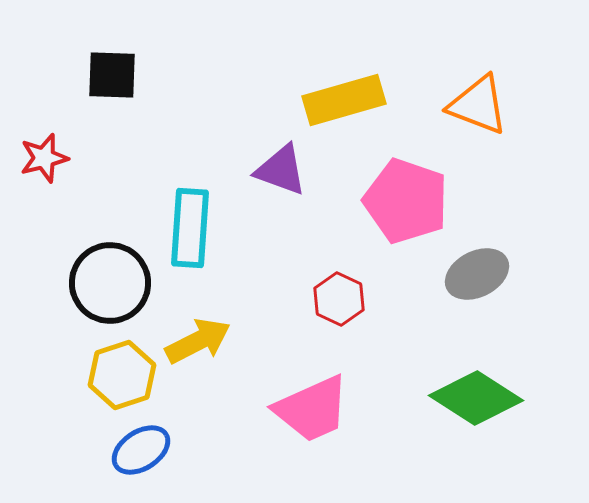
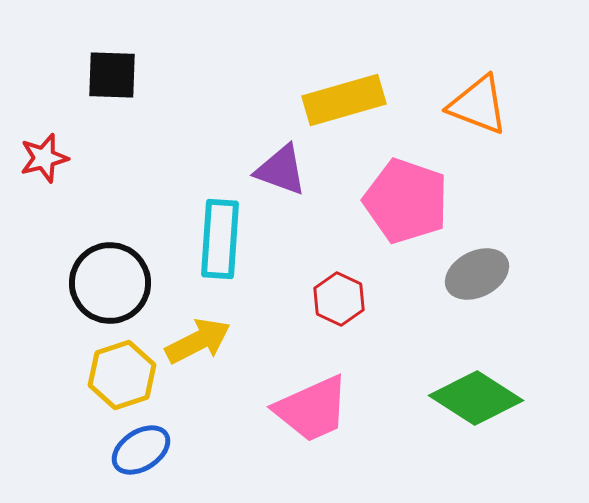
cyan rectangle: moved 30 px right, 11 px down
